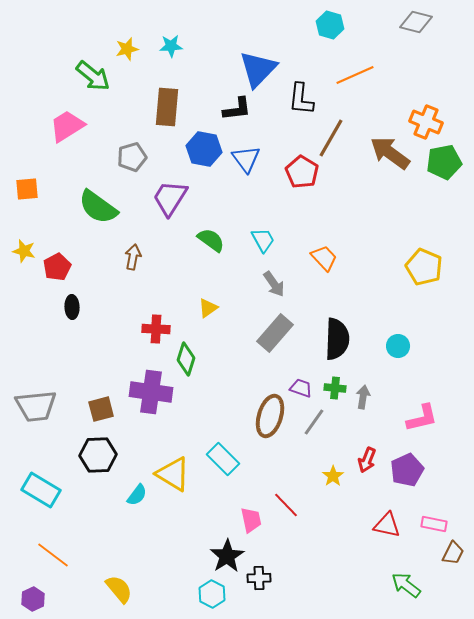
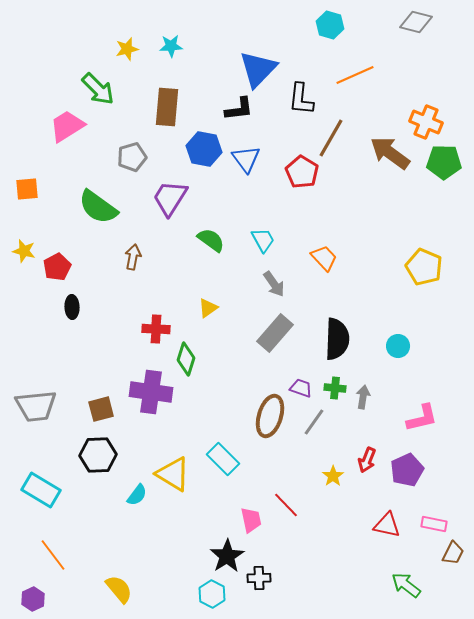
green arrow at (93, 76): moved 5 px right, 13 px down; rotated 6 degrees clockwise
black L-shape at (237, 109): moved 2 px right
green pentagon at (444, 162): rotated 12 degrees clockwise
orange line at (53, 555): rotated 16 degrees clockwise
